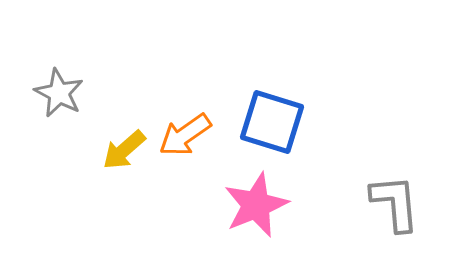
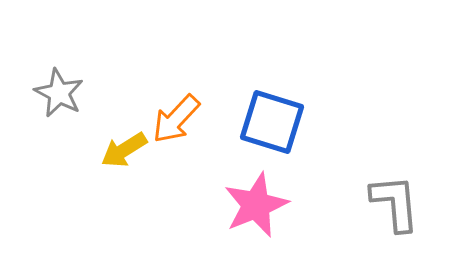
orange arrow: moved 9 px left, 16 px up; rotated 12 degrees counterclockwise
yellow arrow: rotated 9 degrees clockwise
